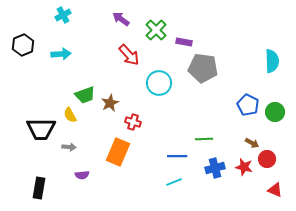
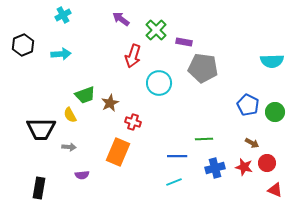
red arrow: moved 4 px right, 1 px down; rotated 60 degrees clockwise
cyan semicircle: rotated 90 degrees clockwise
red circle: moved 4 px down
